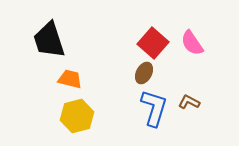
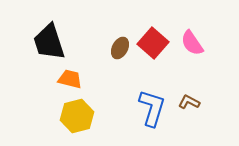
black trapezoid: moved 2 px down
brown ellipse: moved 24 px left, 25 px up
blue L-shape: moved 2 px left
